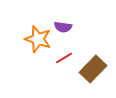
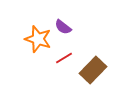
purple semicircle: rotated 30 degrees clockwise
brown rectangle: moved 1 px down
